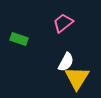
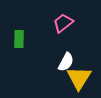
green rectangle: rotated 72 degrees clockwise
yellow triangle: moved 2 px right
